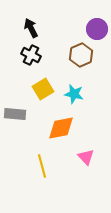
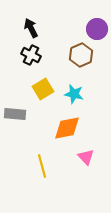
orange diamond: moved 6 px right
